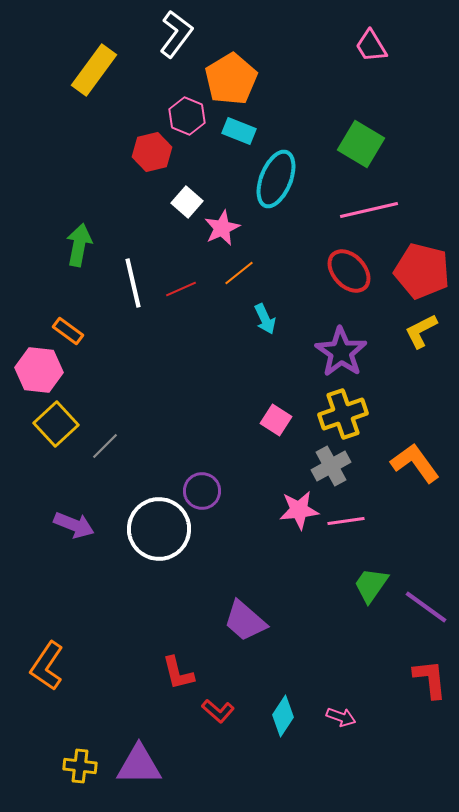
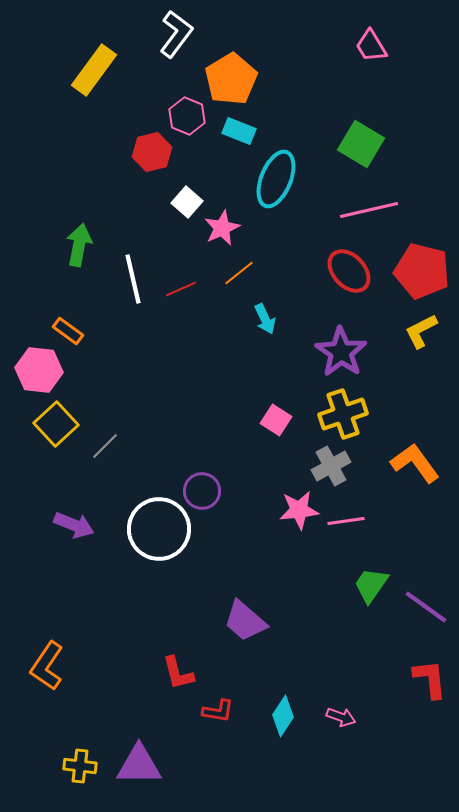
white line at (133, 283): moved 4 px up
red L-shape at (218, 711): rotated 32 degrees counterclockwise
